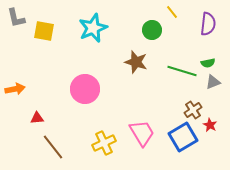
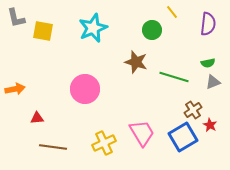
yellow square: moved 1 px left
green line: moved 8 px left, 6 px down
brown line: rotated 44 degrees counterclockwise
